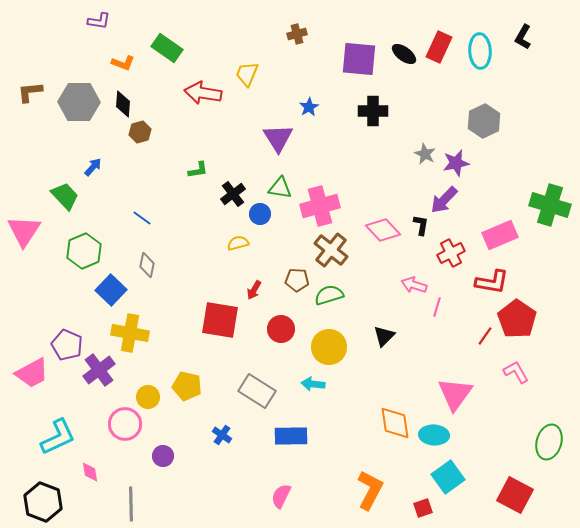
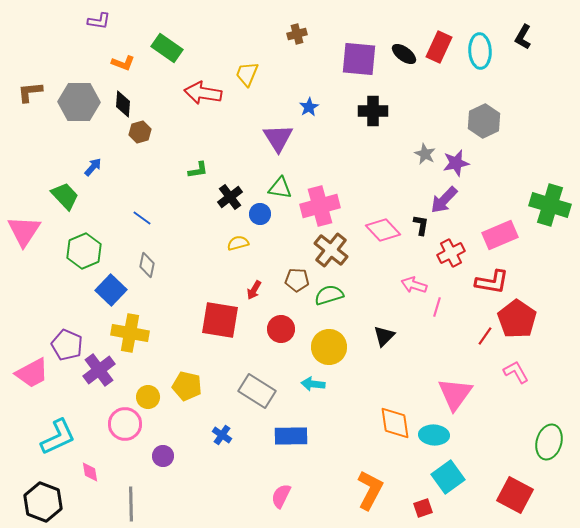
black cross at (233, 194): moved 3 px left, 3 px down
